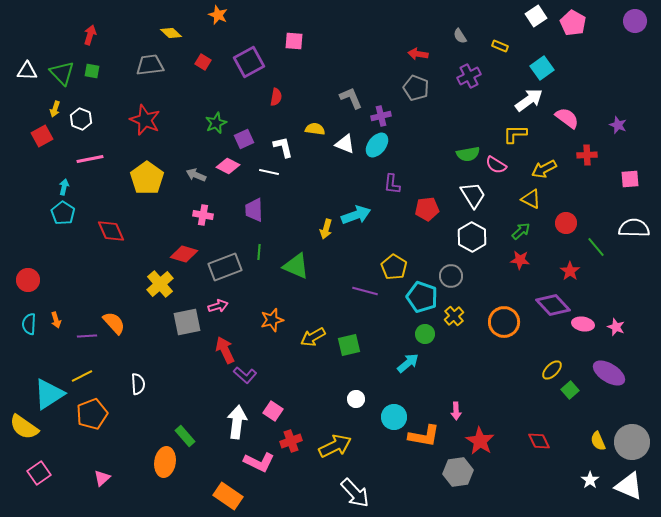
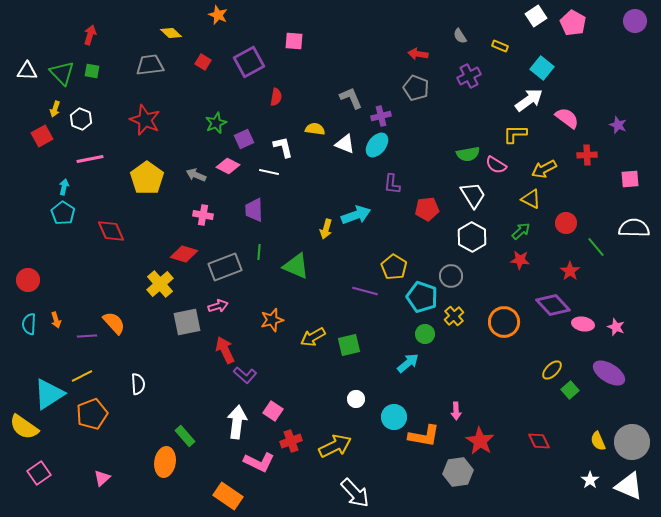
cyan square at (542, 68): rotated 15 degrees counterclockwise
